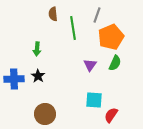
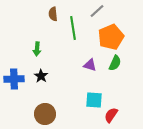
gray line: moved 4 px up; rotated 28 degrees clockwise
purple triangle: rotated 48 degrees counterclockwise
black star: moved 3 px right
